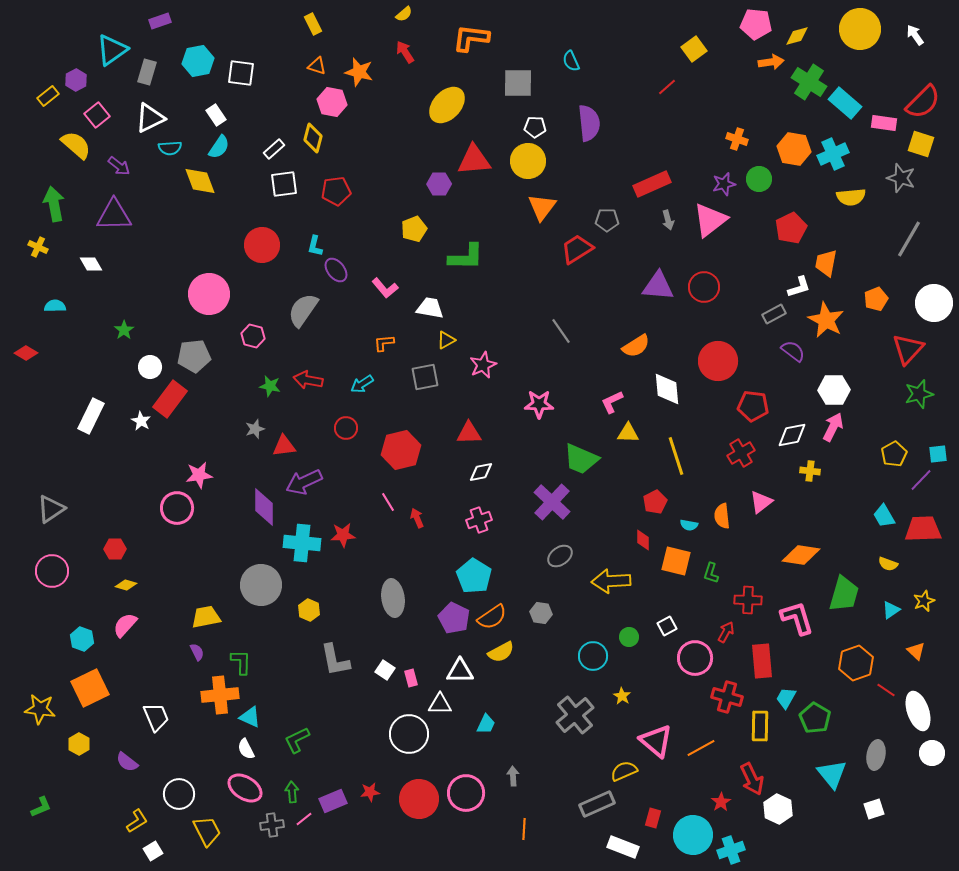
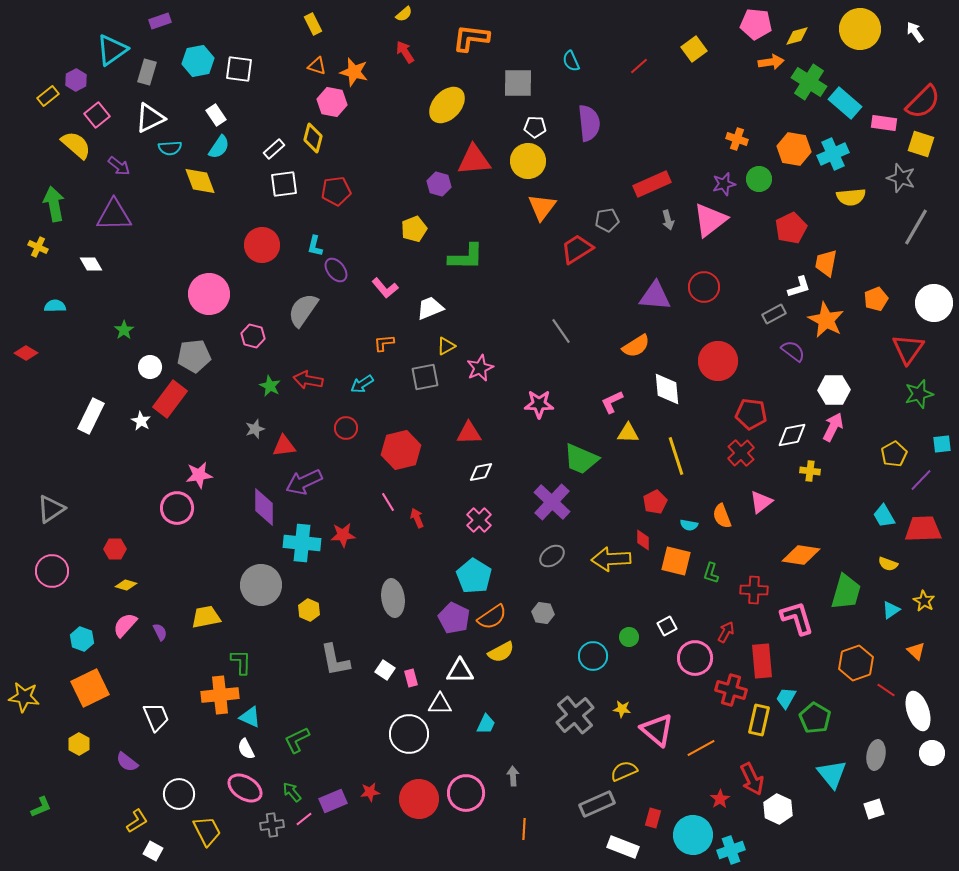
white arrow at (915, 35): moved 3 px up
orange star at (359, 72): moved 5 px left
white square at (241, 73): moved 2 px left, 4 px up
red line at (667, 87): moved 28 px left, 21 px up
purple hexagon at (439, 184): rotated 15 degrees clockwise
gray pentagon at (607, 220): rotated 10 degrees counterclockwise
gray line at (909, 239): moved 7 px right, 12 px up
purple triangle at (658, 286): moved 3 px left, 10 px down
white trapezoid at (430, 308): rotated 32 degrees counterclockwise
yellow triangle at (446, 340): moved 6 px down
red triangle at (908, 349): rotated 8 degrees counterclockwise
pink star at (483, 365): moved 3 px left, 3 px down
green star at (270, 386): rotated 15 degrees clockwise
red pentagon at (753, 406): moved 2 px left, 8 px down
red cross at (741, 453): rotated 12 degrees counterclockwise
cyan square at (938, 454): moved 4 px right, 10 px up
orange semicircle at (722, 516): rotated 15 degrees counterclockwise
pink cross at (479, 520): rotated 25 degrees counterclockwise
gray ellipse at (560, 556): moved 8 px left
yellow arrow at (611, 581): moved 22 px up
green trapezoid at (844, 594): moved 2 px right, 2 px up
red cross at (748, 600): moved 6 px right, 10 px up
yellow star at (924, 601): rotated 20 degrees counterclockwise
gray hexagon at (541, 613): moved 2 px right
purple semicircle at (197, 652): moved 37 px left, 20 px up
yellow star at (622, 696): moved 13 px down; rotated 24 degrees counterclockwise
red cross at (727, 697): moved 4 px right, 7 px up
yellow star at (40, 709): moved 16 px left, 12 px up
yellow rectangle at (760, 726): moved 1 px left, 6 px up; rotated 12 degrees clockwise
pink triangle at (656, 741): moved 1 px right, 11 px up
green arrow at (292, 792): rotated 35 degrees counterclockwise
red star at (721, 802): moved 1 px left, 3 px up
white square at (153, 851): rotated 30 degrees counterclockwise
